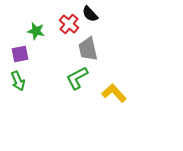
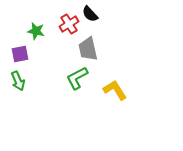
red cross: rotated 18 degrees clockwise
yellow L-shape: moved 1 px right, 3 px up; rotated 10 degrees clockwise
